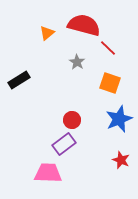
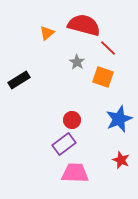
orange square: moved 7 px left, 6 px up
pink trapezoid: moved 27 px right
